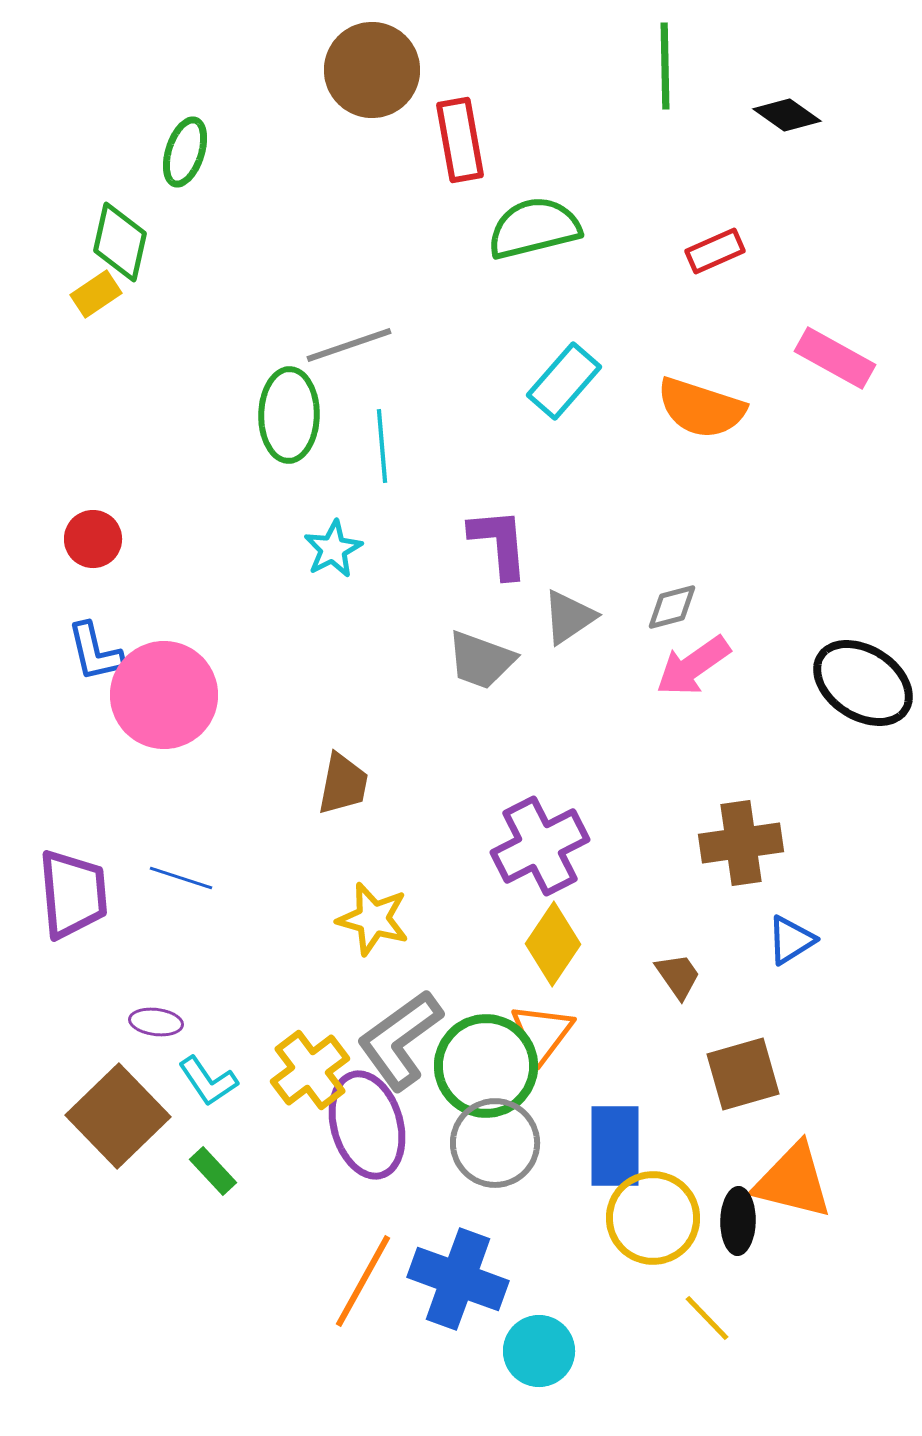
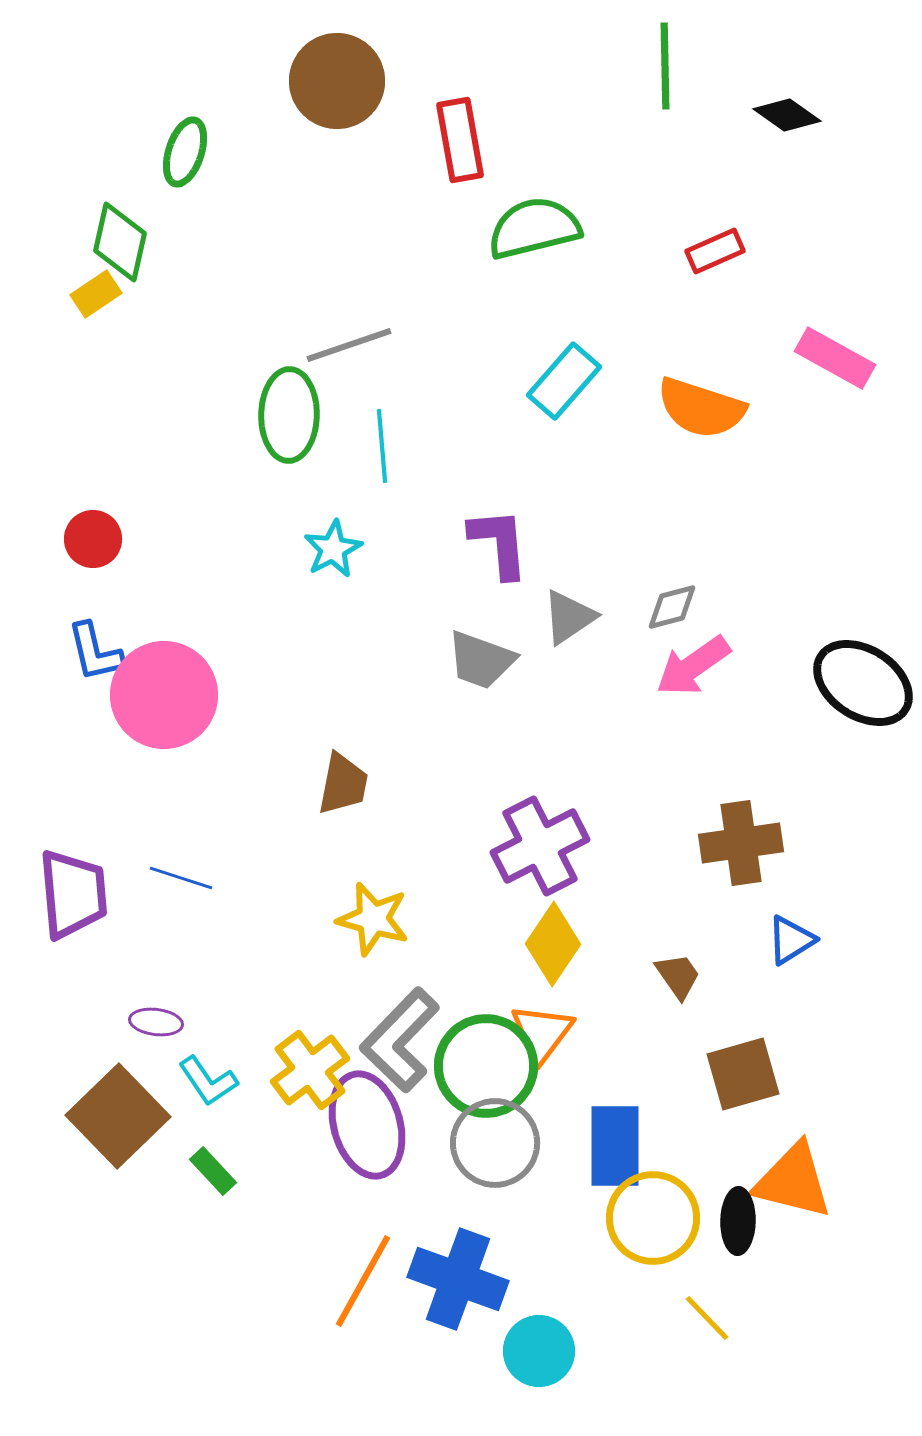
brown circle at (372, 70): moved 35 px left, 11 px down
gray L-shape at (400, 1040): rotated 10 degrees counterclockwise
